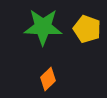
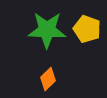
green star: moved 4 px right, 3 px down
